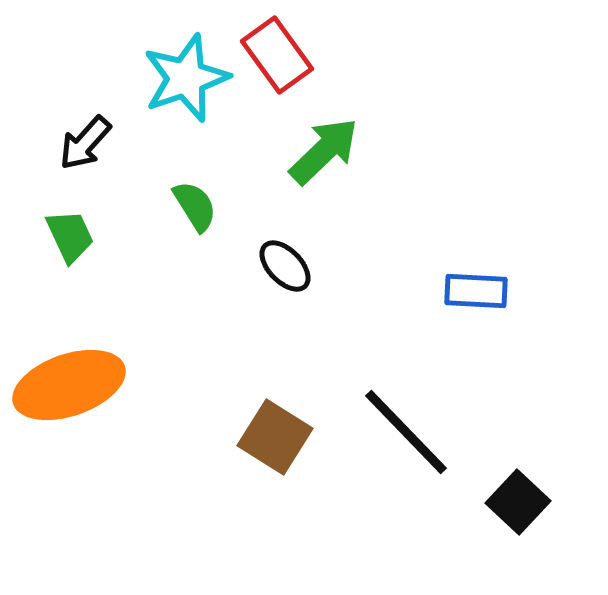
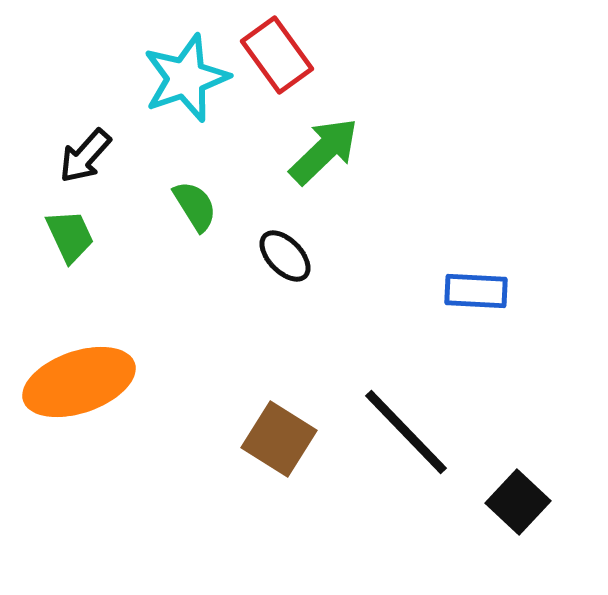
black arrow: moved 13 px down
black ellipse: moved 10 px up
orange ellipse: moved 10 px right, 3 px up
brown square: moved 4 px right, 2 px down
